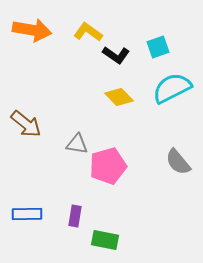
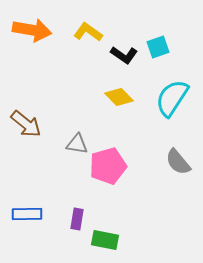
black L-shape: moved 8 px right
cyan semicircle: moved 10 px down; rotated 30 degrees counterclockwise
purple rectangle: moved 2 px right, 3 px down
